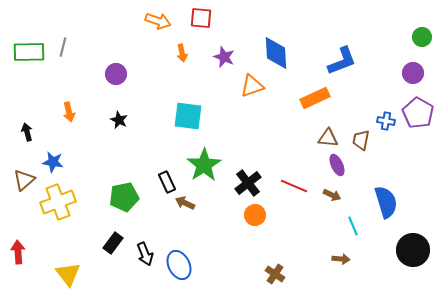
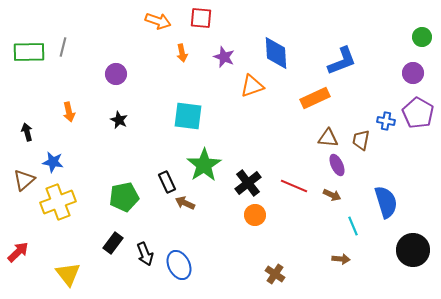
red arrow at (18, 252): rotated 50 degrees clockwise
